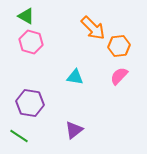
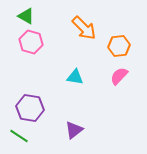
orange arrow: moved 9 px left
purple hexagon: moved 5 px down
